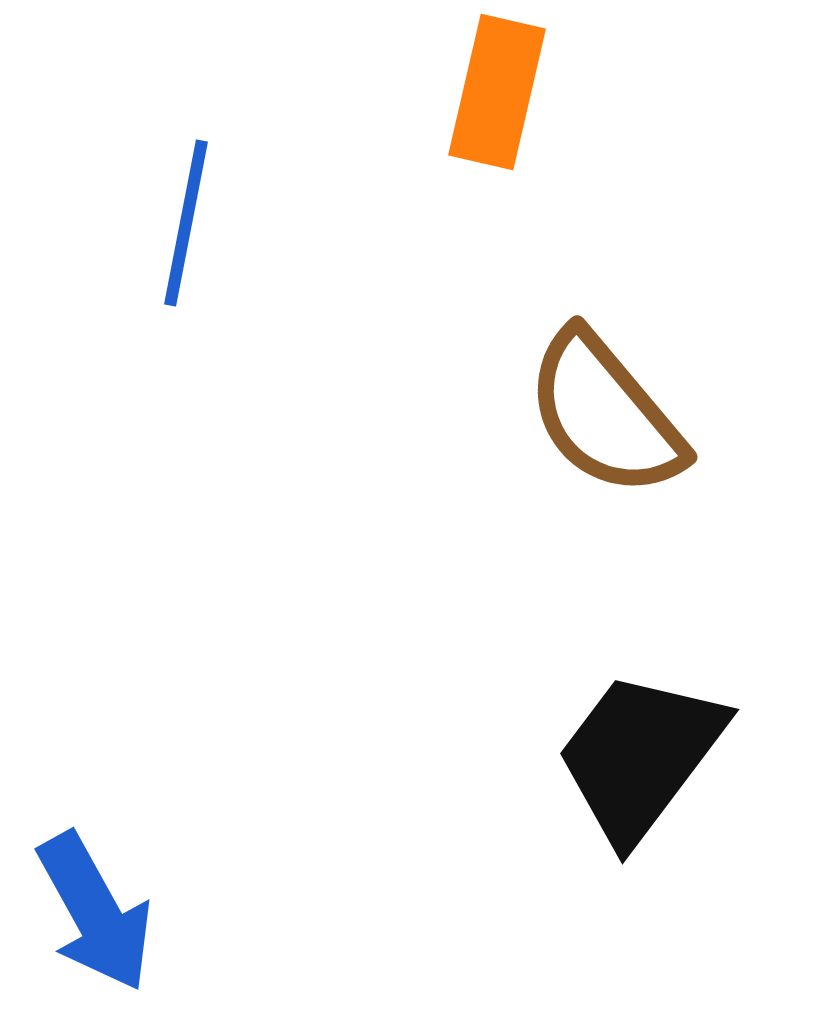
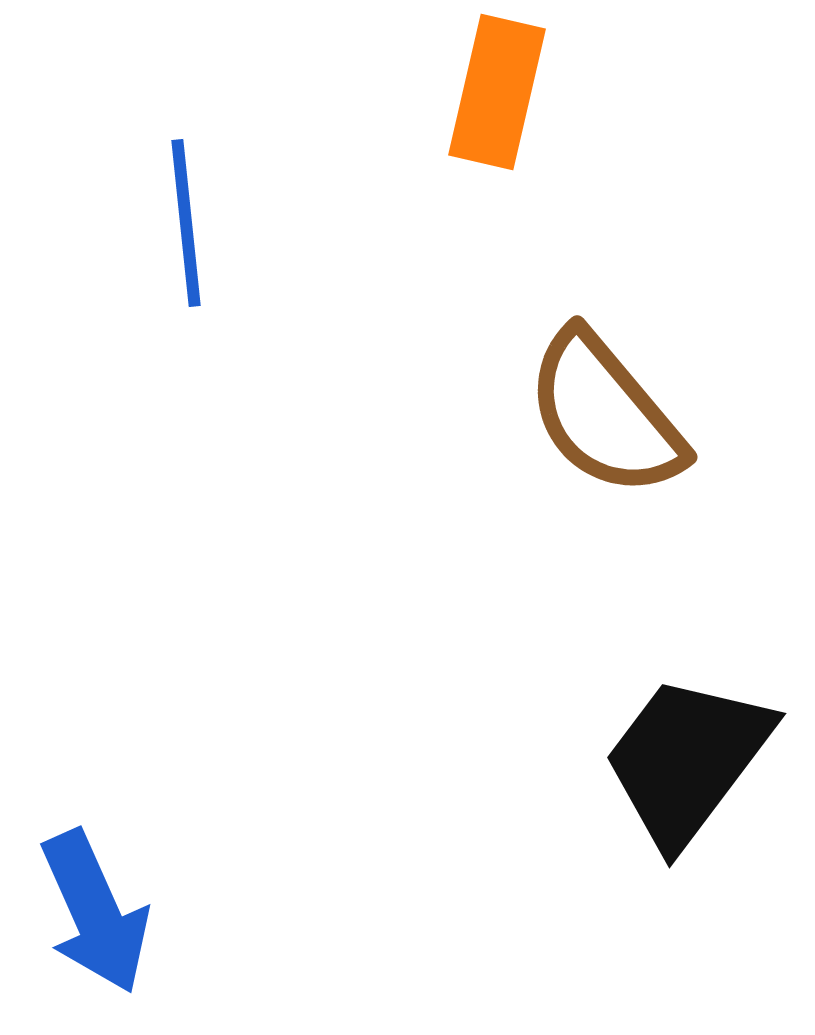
blue line: rotated 17 degrees counterclockwise
black trapezoid: moved 47 px right, 4 px down
blue arrow: rotated 5 degrees clockwise
